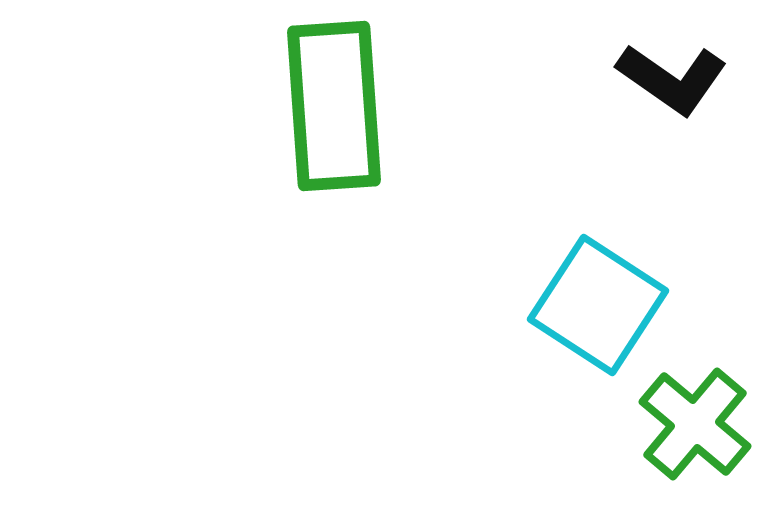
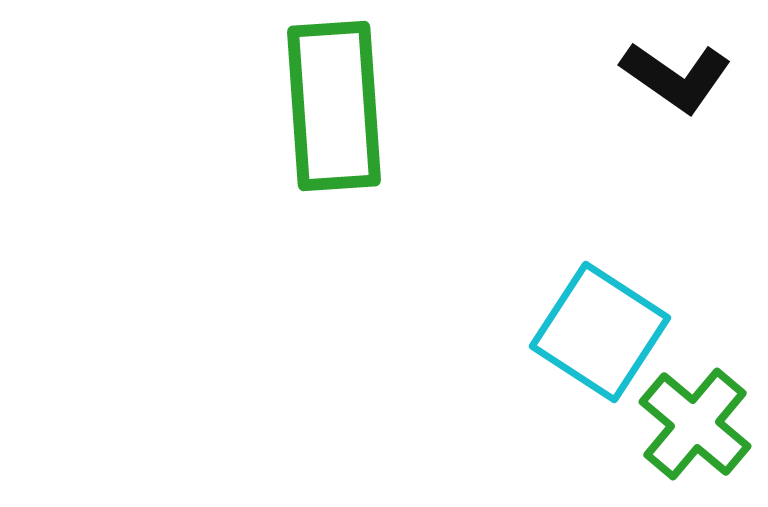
black L-shape: moved 4 px right, 2 px up
cyan square: moved 2 px right, 27 px down
